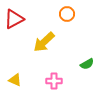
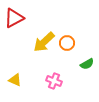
orange circle: moved 29 px down
red triangle: moved 1 px up
pink cross: rotated 21 degrees clockwise
